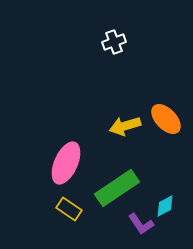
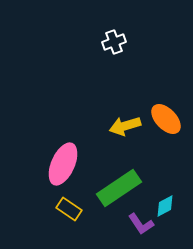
pink ellipse: moved 3 px left, 1 px down
green rectangle: moved 2 px right
